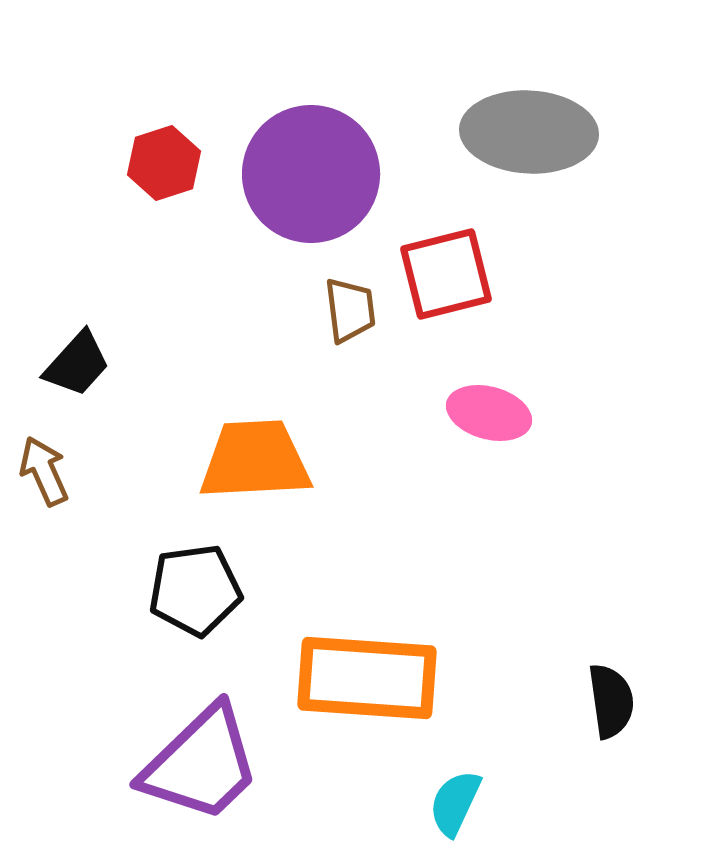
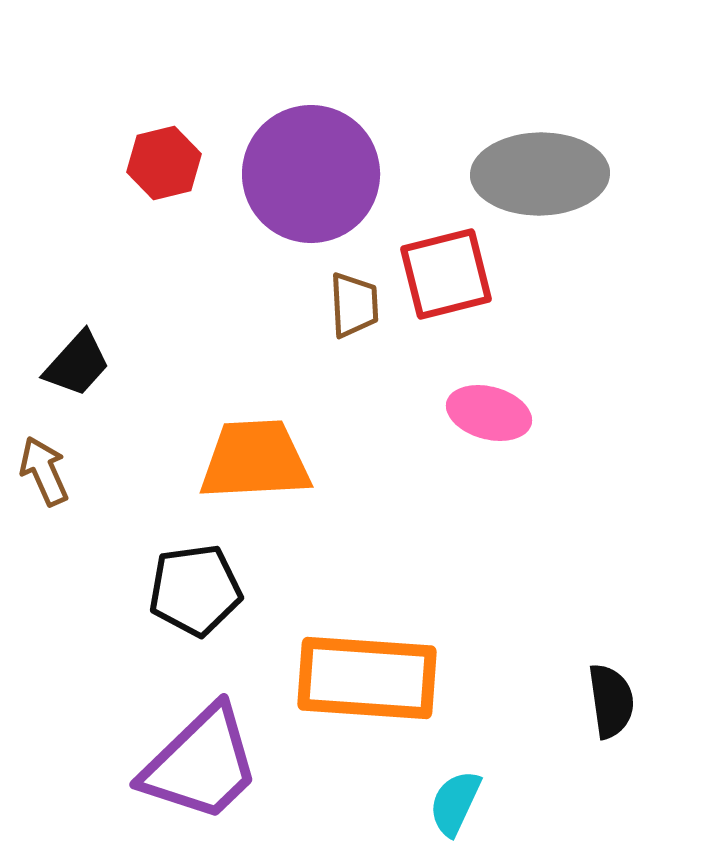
gray ellipse: moved 11 px right, 42 px down; rotated 4 degrees counterclockwise
red hexagon: rotated 4 degrees clockwise
brown trapezoid: moved 4 px right, 5 px up; rotated 4 degrees clockwise
